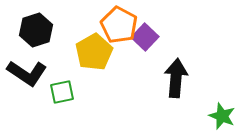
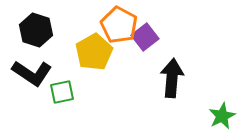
black hexagon: rotated 24 degrees counterclockwise
purple square: rotated 8 degrees clockwise
black L-shape: moved 5 px right
black arrow: moved 4 px left
green star: rotated 24 degrees clockwise
